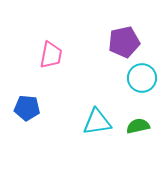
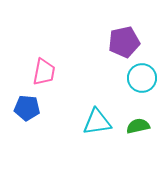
pink trapezoid: moved 7 px left, 17 px down
